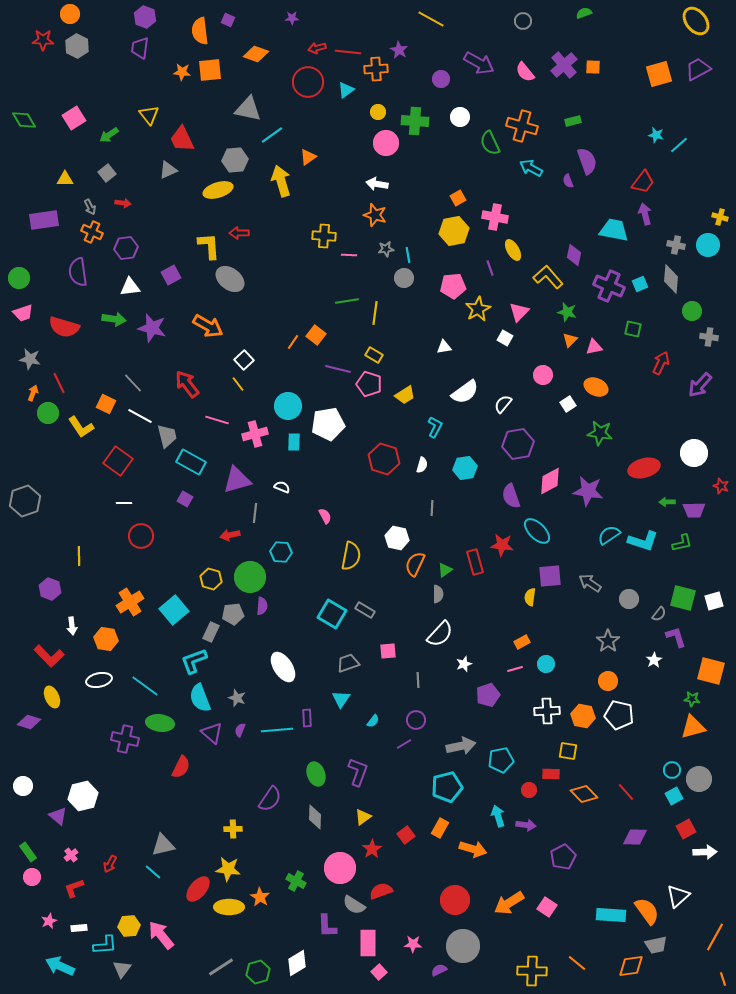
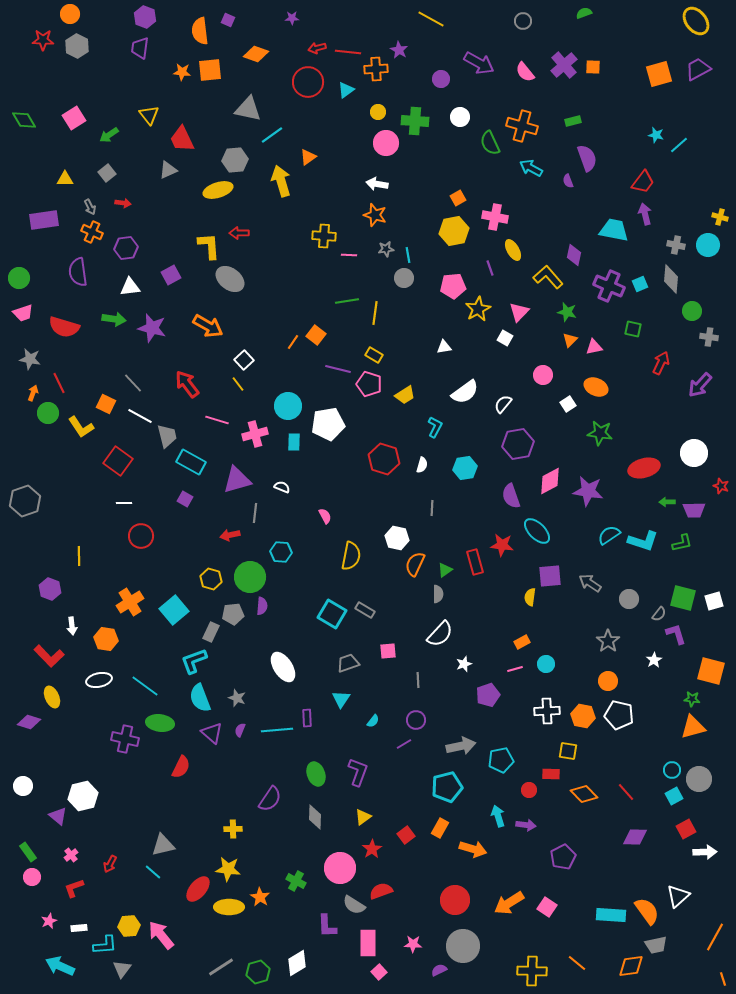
purple semicircle at (587, 161): moved 3 px up
purple L-shape at (676, 637): moved 3 px up
